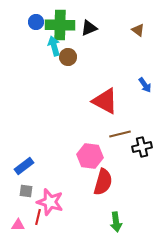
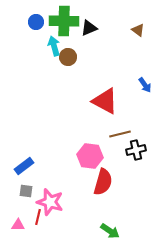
green cross: moved 4 px right, 4 px up
black cross: moved 6 px left, 3 px down
green arrow: moved 6 px left, 9 px down; rotated 48 degrees counterclockwise
